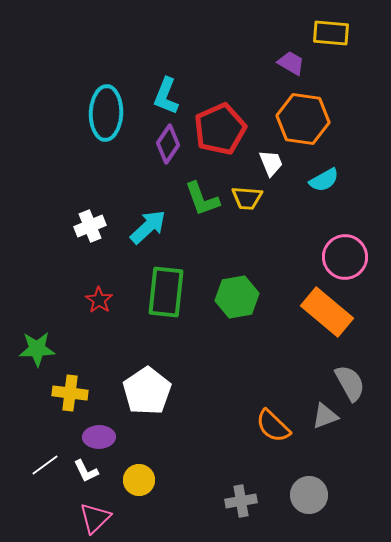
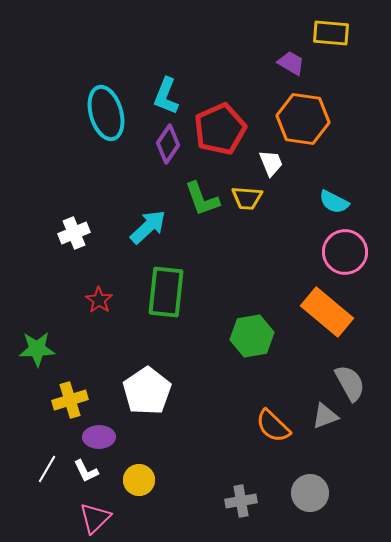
cyan ellipse: rotated 18 degrees counterclockwise
cyan semicircle: moved 10 px right, 22 px down; rotated 56 degrees clockwise
white cross: moved 16 px left, 7 px down
pink circle: moved 5 px up
green hexagon: moved 15 px right, 39 px down
yellow cross: moved 7 px down; rotated 24 degrees counterclockwise
white line: moved 2 px right, 4 px down; rotated 24 degrees counterclockwise
gray circle: moved 1 px right, 2 px up
